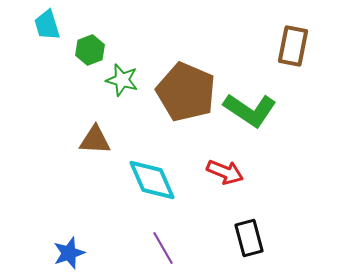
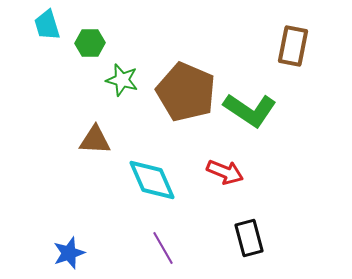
green hexagon: moved 7 px up; rotated 20 degrees clockwise
